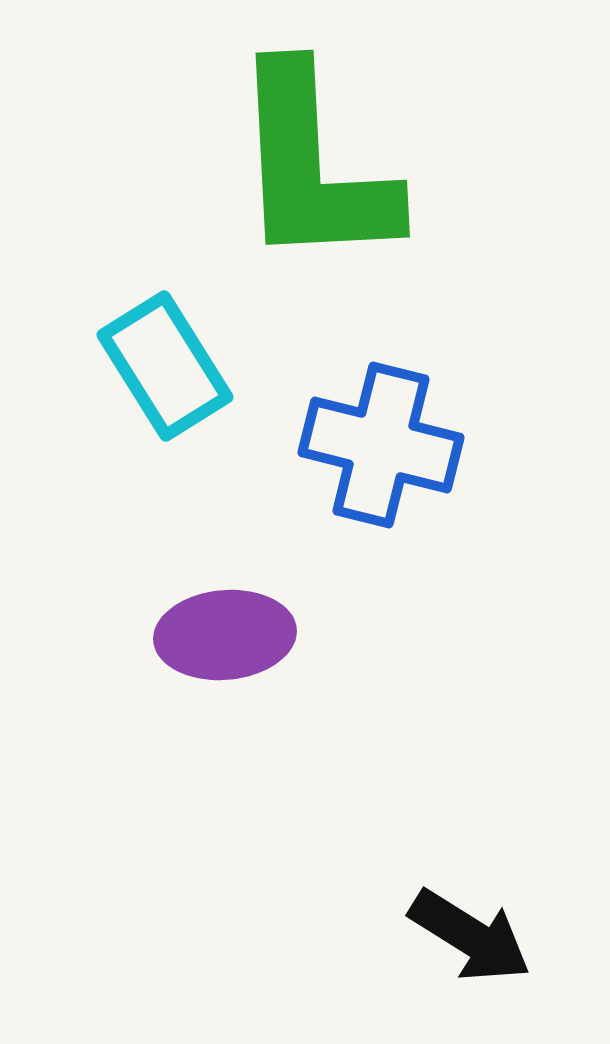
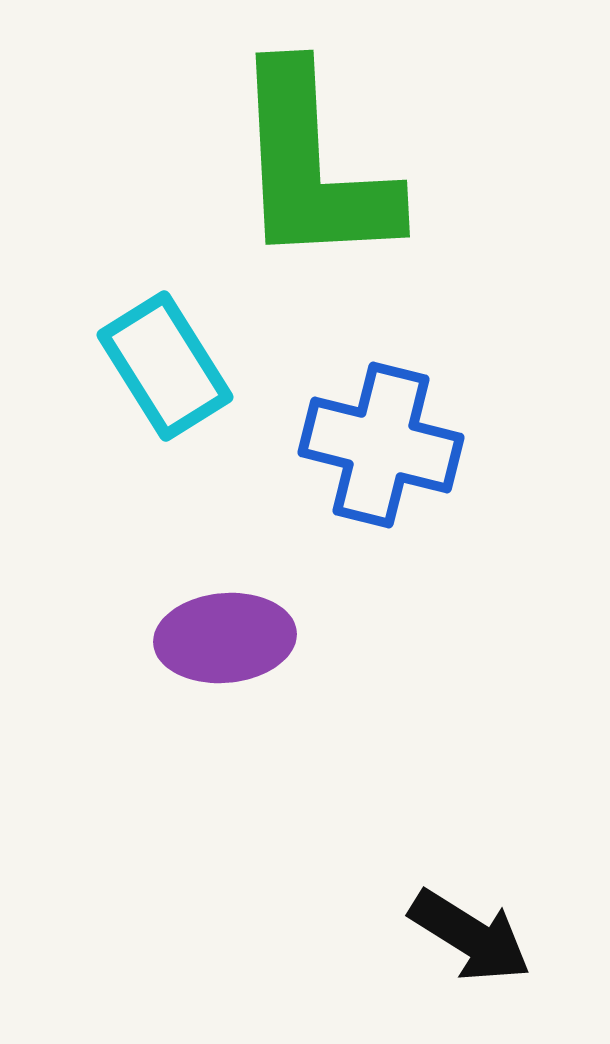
purple ellipse: moved 3 px down
